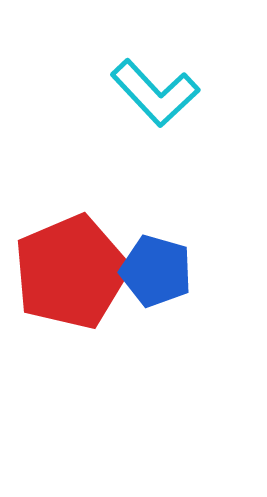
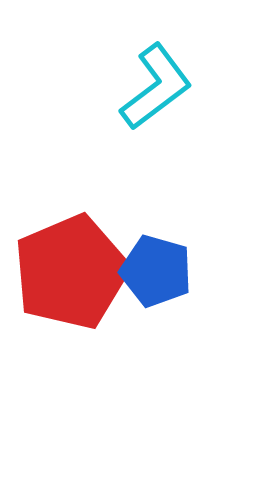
cyan L-shape: moved 1 px right, 6 px up; rotated 84 degrees counterclockwise
